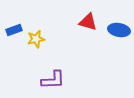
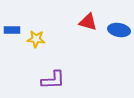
blue rectangle: moved 2 px left; rotated 21 degrees clockwise
yellow star: rotated 18 degrees clockwise
